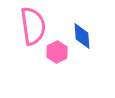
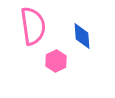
pink hexagon: moved 1 px left, 9 px down
